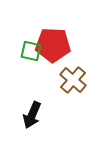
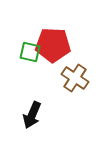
green square: moved 1 px left, 1 px down
brown cross: moved 2 px right, 2 px up; rotated 8 degrees counterclockwise
